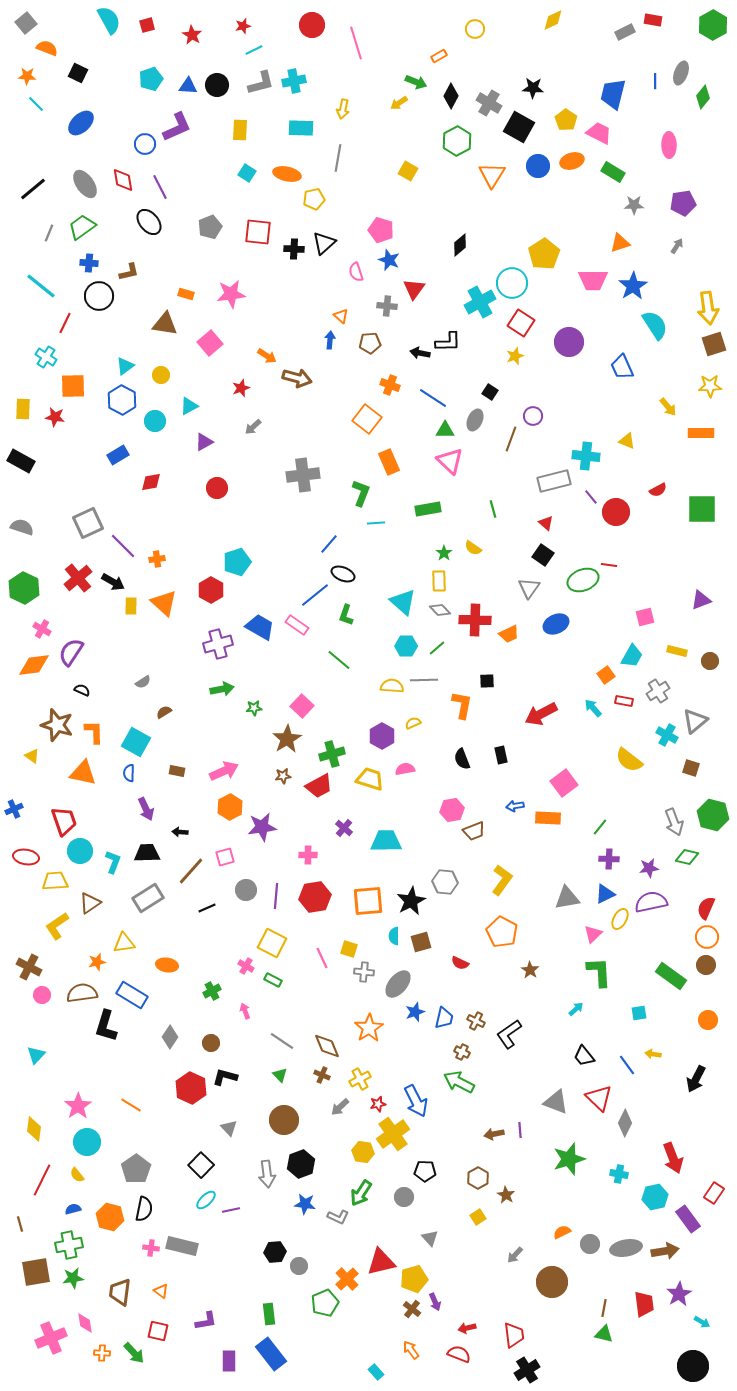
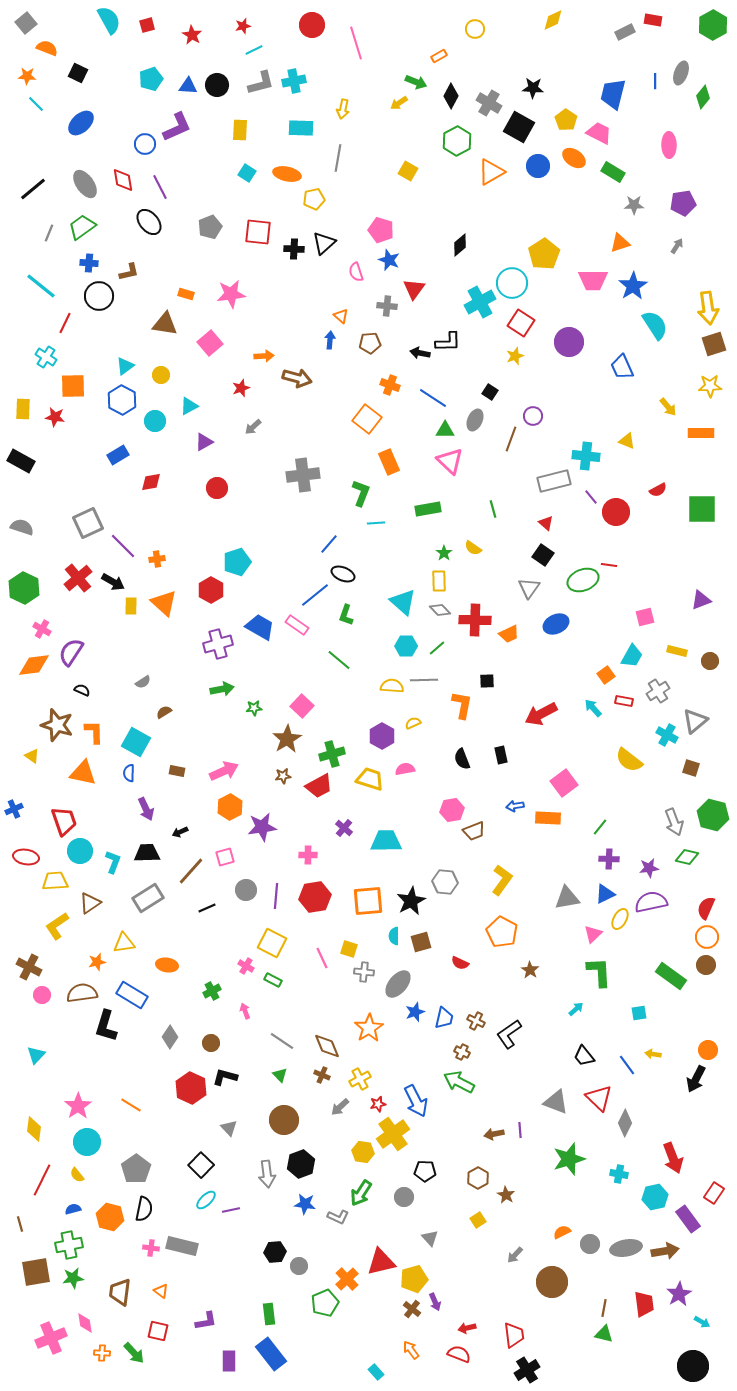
orange ellipse at (572, 161): moved 2 px right, 3 px up; rotated 50 degrees clockwise
orange triangle at (492, 175): moved 1 px left, 3 px up; rotated 28 degrees clockwise
orange arrow at (267, 356): moved 3 px left; rotated 36 degrees counterclockwise
black arrow at (180, 832): rotated 28 degrees counterclockwise
orange circle at (708, 1020): moved 30 px down
yellow square at (478, 1217): moved 3 px down
